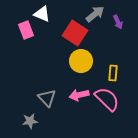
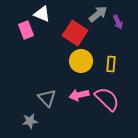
gray arrow: moved 3 px right
yellow rectangle: moved 2 px left, 9 px up
